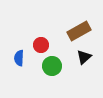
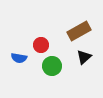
blue semicircle: rotated 84 degrees counterclockwise
